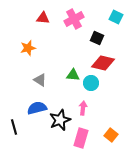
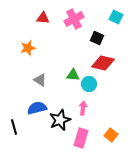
cyan circle: moved 2 px left, 1 px down
